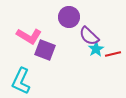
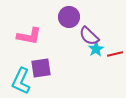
pink L-shape: rotated 20 degrees counterclockwise
purple square: moved 4 px left, 18 px down; rotated 30 degrees counterclockwise
red line: moved 2 px right
